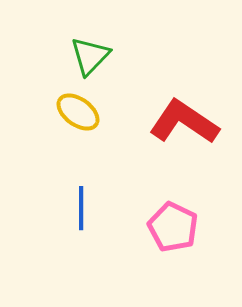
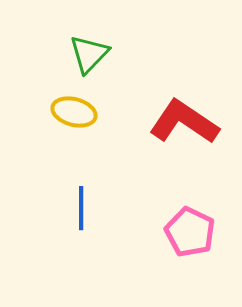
green triangle: moved 1 px left, 2 px up
yellow ellipse: moved 4 px left; rotated 21 degrees counterclockwise
pink pentagon: moved 17 px right, 5 px down
